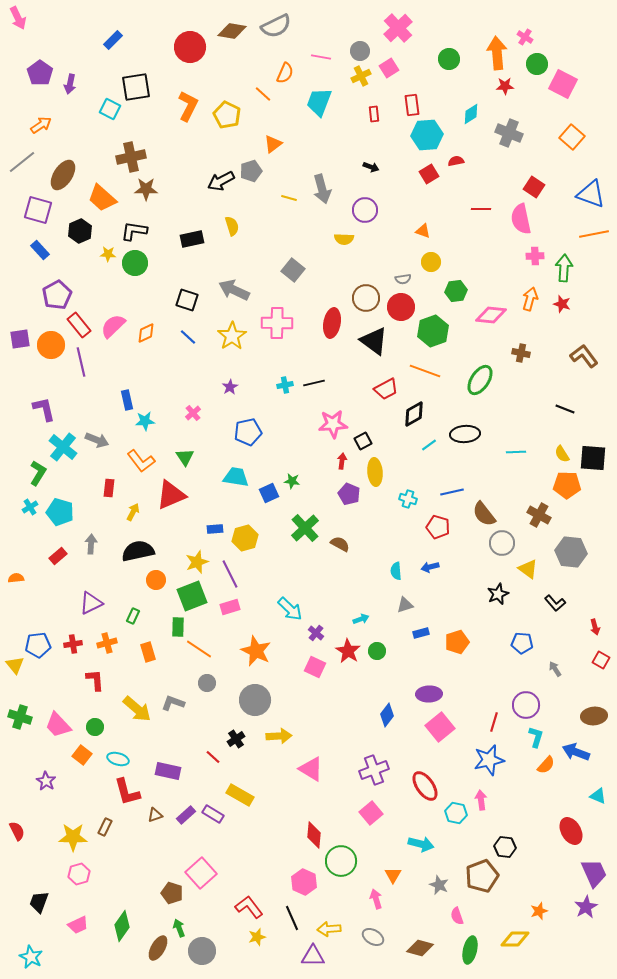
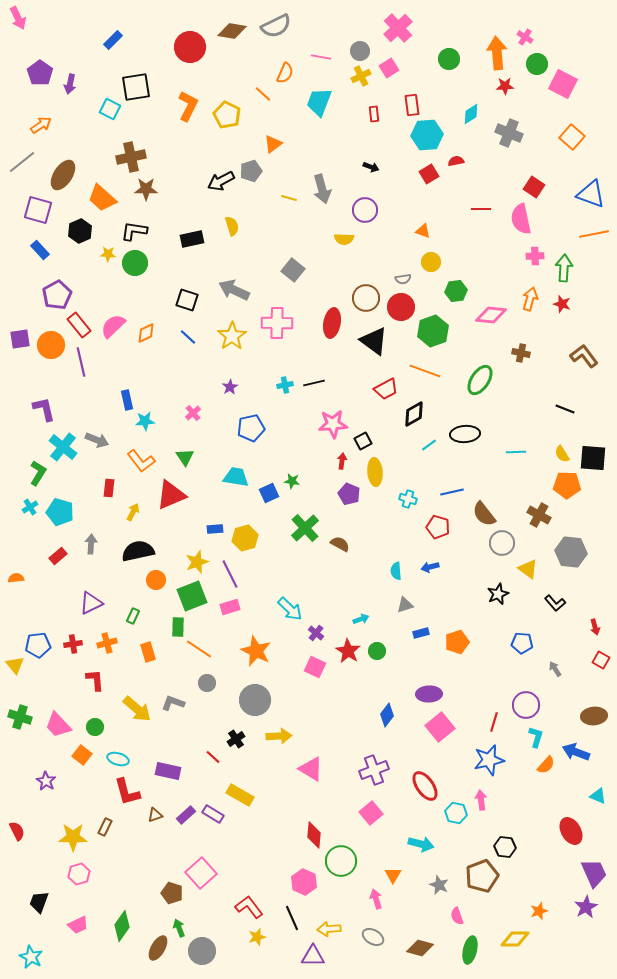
blue pentagon at (248, 432): moved 3 px right, 4 px up
